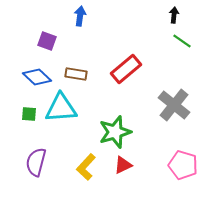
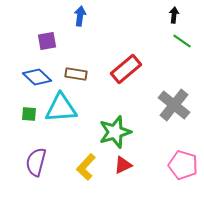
purple square: rotated 30 degrees counterclockwise
